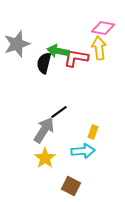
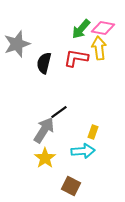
green arrow: moved 23 px right, 22 px up; rotated 60 degrees counterclockwise
